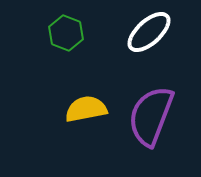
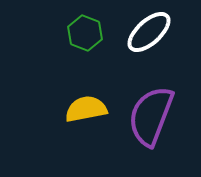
green hexagon: moved 19 px right
